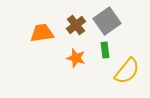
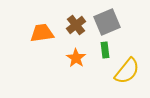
gray square: moved 1 px down; rotated 12 degrees clockwise
orange star: rotated 18 degrees clockwise
